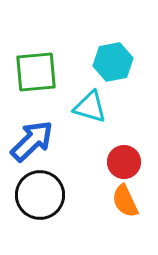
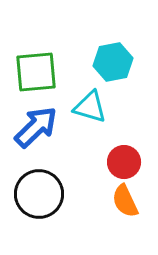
blue arrow: moved 4 px right, 14 px up
black circle: moved 1 px left, 1 px up
